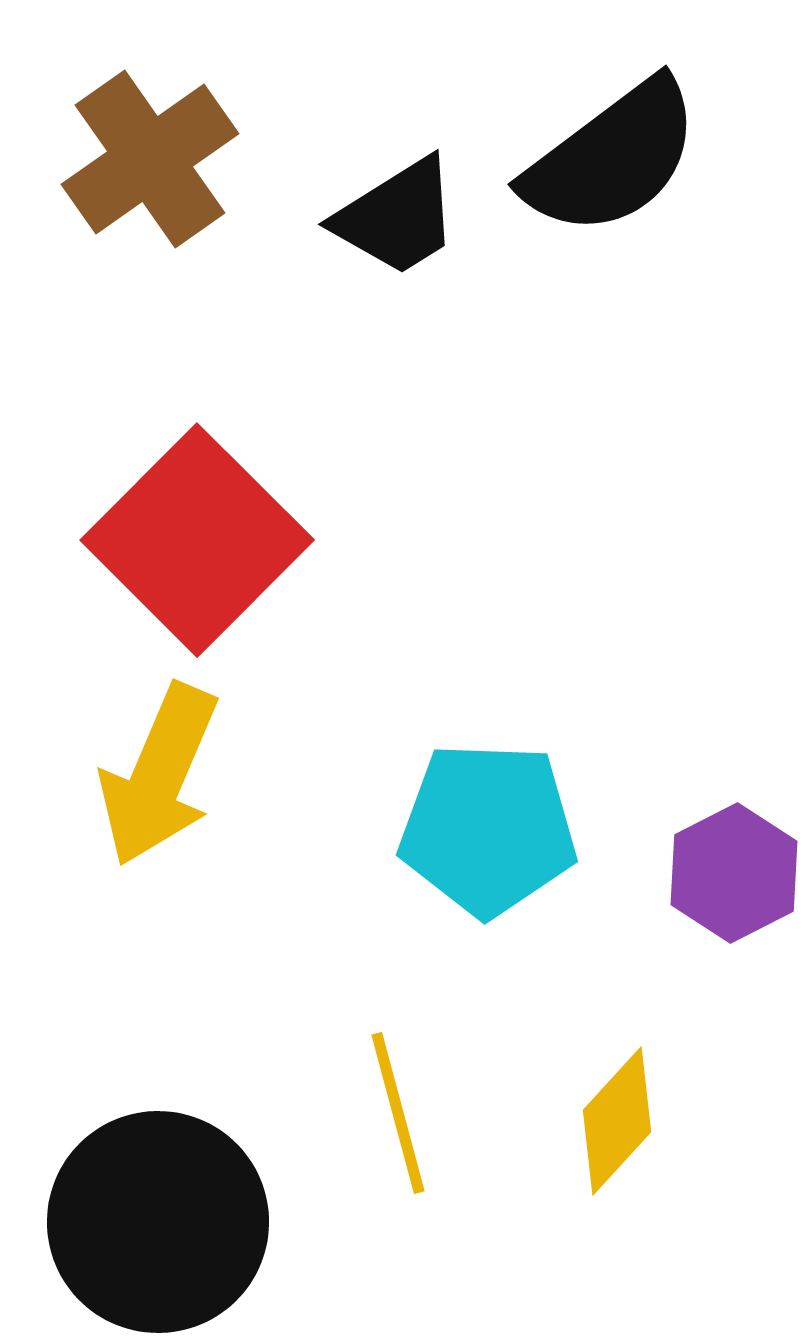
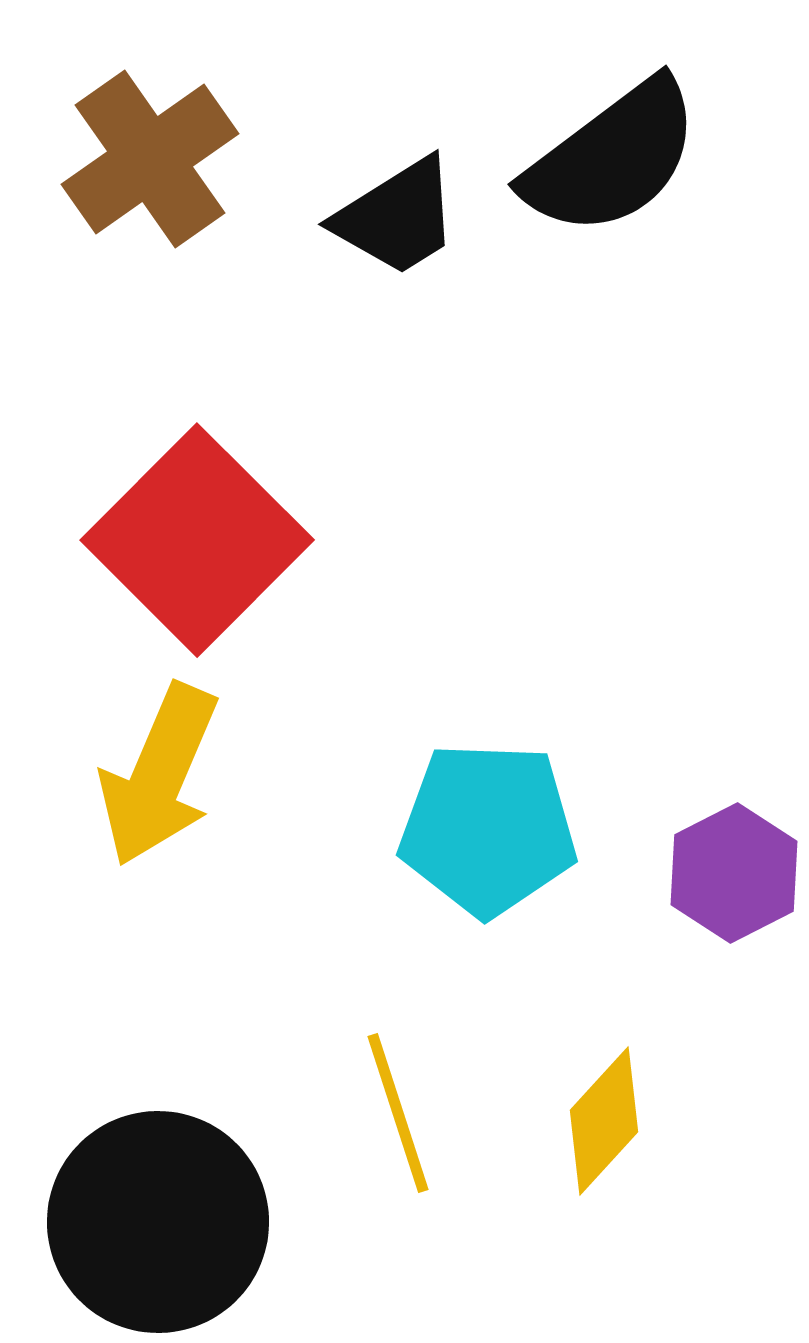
yellow line: rotated 3 degrees counterclockwise
yellow diamond: moved 13 px left
